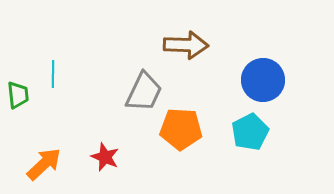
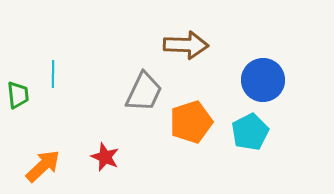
orange pentagon: moved 10 px right, 7 px up; rotated 21 degrees counterclockwise
orange arrow: moved 1 px left, 2 px down
